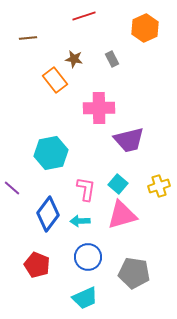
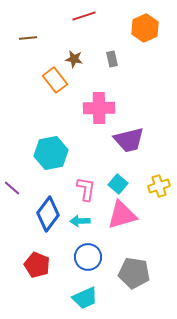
gray rectangle: rotated 14 degrees clockwise
